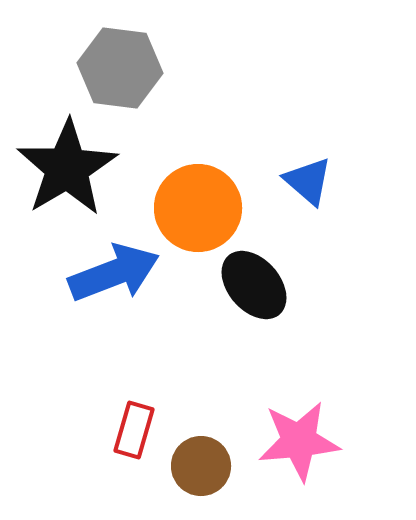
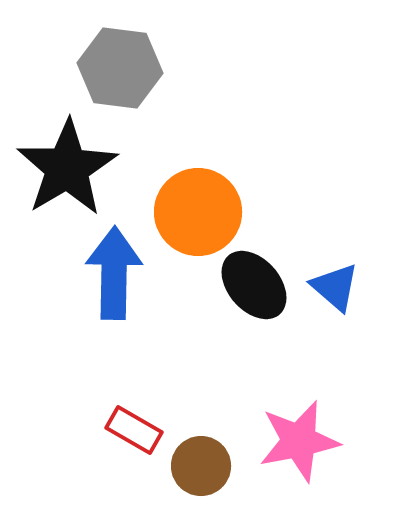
blue triangle: moved 27 px right, 106 px down
orange circle: moved 4 px down
blue arrow: rotated 68 degrees counterclockwise
red rectangle: rotated 76 degrees counterclockwise
pink star: rotated 6 degrees counterclockwise
